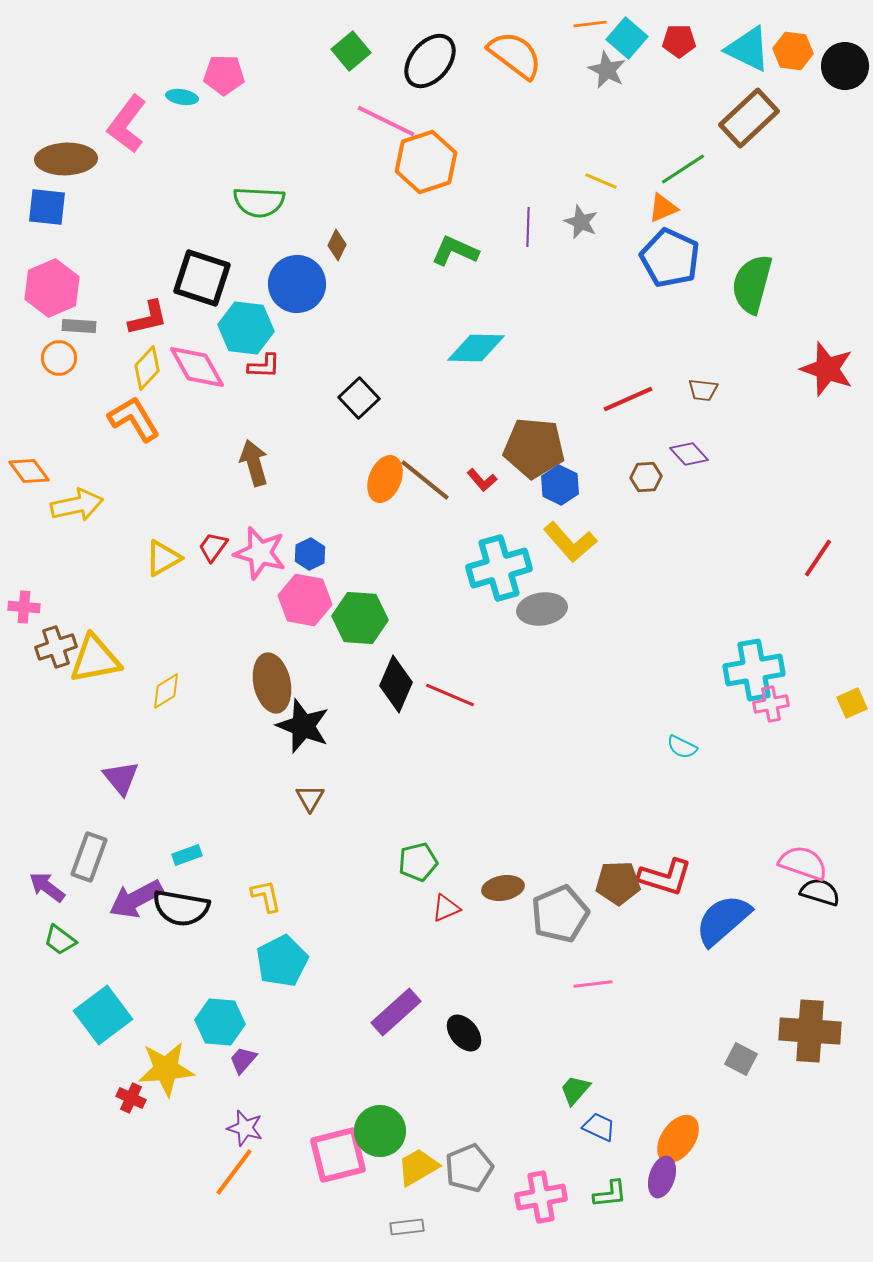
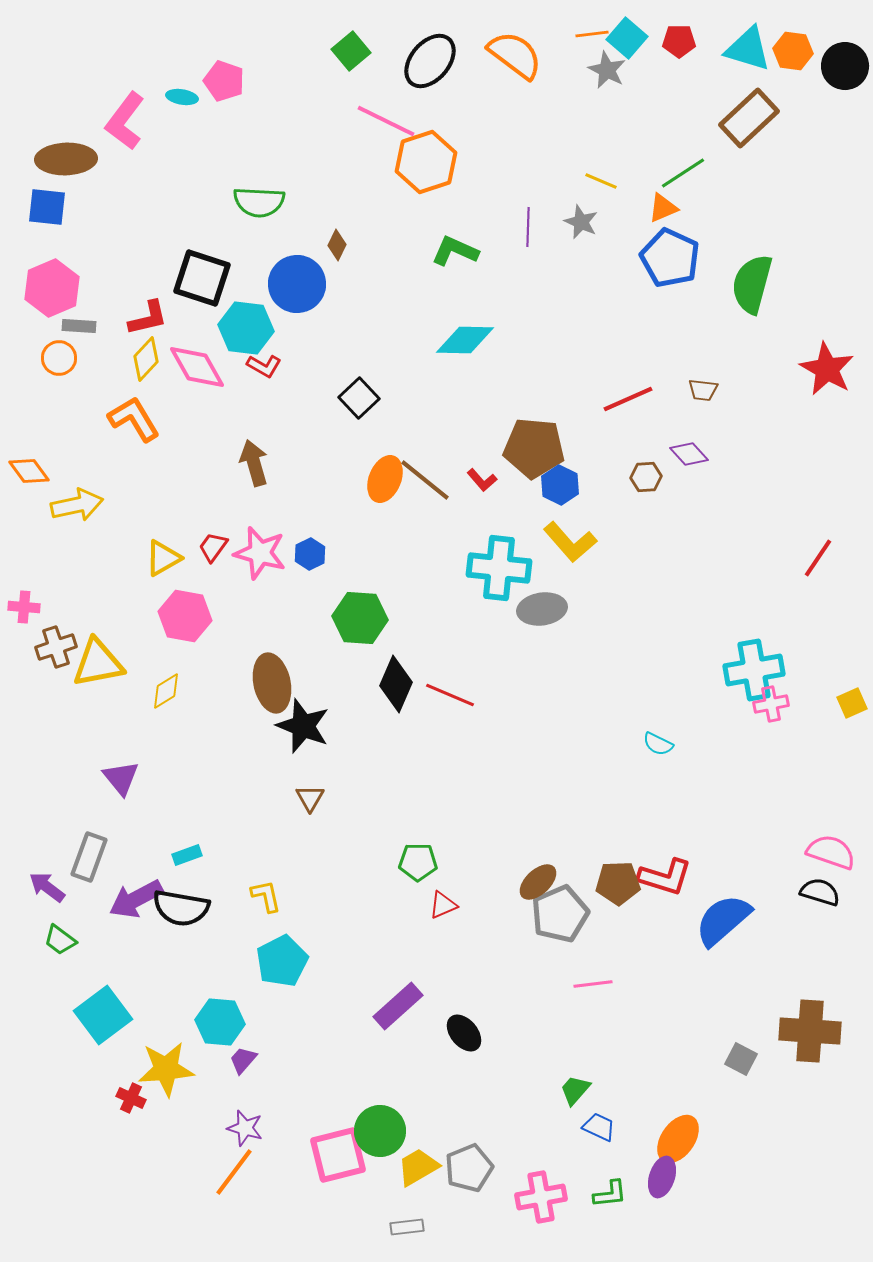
orange line at (590, 24): moved 2 px right, 10 px down
cyan triangle at (748, 49): rotated 9 degrees counterclockwise
pink pentagon at (224, 75): moved 6 px down; rotated 18 degrees clockwise
pink L-shape at (127, 124): moved 2 px left, 3 px up
green line at (683, 169): moved 4 px down
cyan diamond at (476, 348): moved 11 px left, 8 px up
red L-shape at (264, 366): rotated 28 degrees clockwise
yellow diamond at (147, 368): moved 1 px left, 9 px up
red star at (827, 369): rotated 10 degrees clockwise
cyan cross at (499, 568): rotated 22 degrees clockwise
pink hexagon at (305, 600): moved 120 px left, 16 px down
yellow triangle at (95, 659): moved 3 px right, 4 px down
cyan semicircle at (682, 747): moved 24 px left, 3 px up
green pentagon at (418, 862): rotated 15 degrees clockwise
pink semicircle at (803, 863): moved 28 px right, 11 px up
brown ellipse at (503, 888): moved 35 px right, 6 px up; rotated 33 degrees counterclockwise
red triangle at (446, 908): moved 3 px left, 3 px up
purple rectangle at (396, 1012): moved 2 px right, 6 px up
